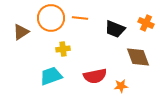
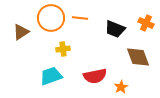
orange star: moved 1 px down; rotated 24 degrees counterclockwise
